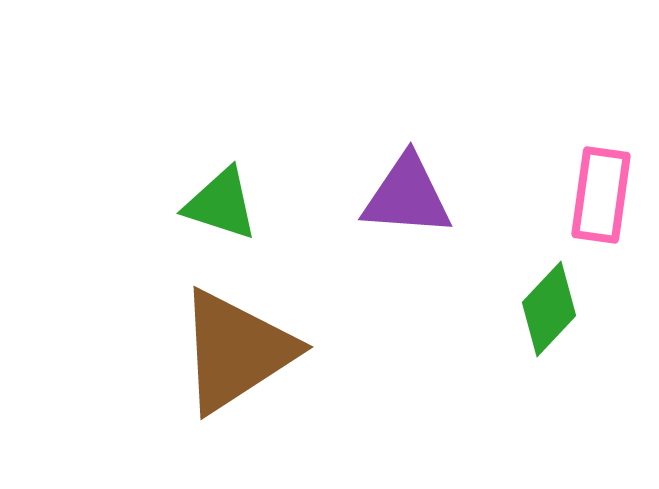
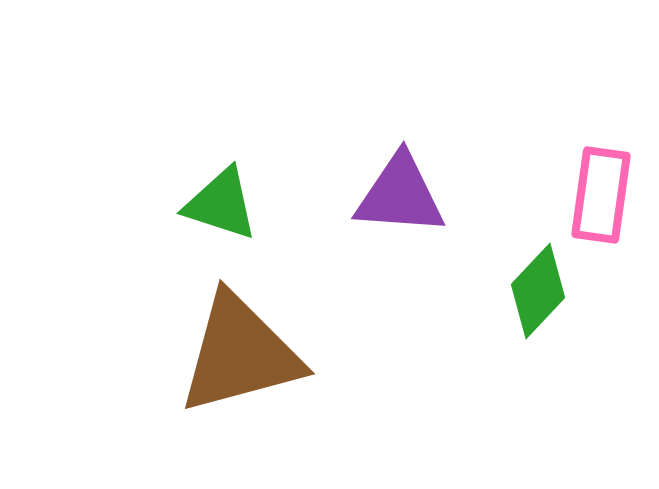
purple triangle: moved 7 px left, 1 px up
green diamond: moved 11 px left, 18 px up
brown triangle: moved 4 px right, 3 px down; rotated 18 degrees clockwise
